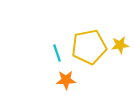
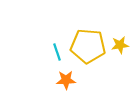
yellow pentagon: moved 1 px left, 1 px up; rotated 16 degrees clockwise
cyan line: moved 1 px up
